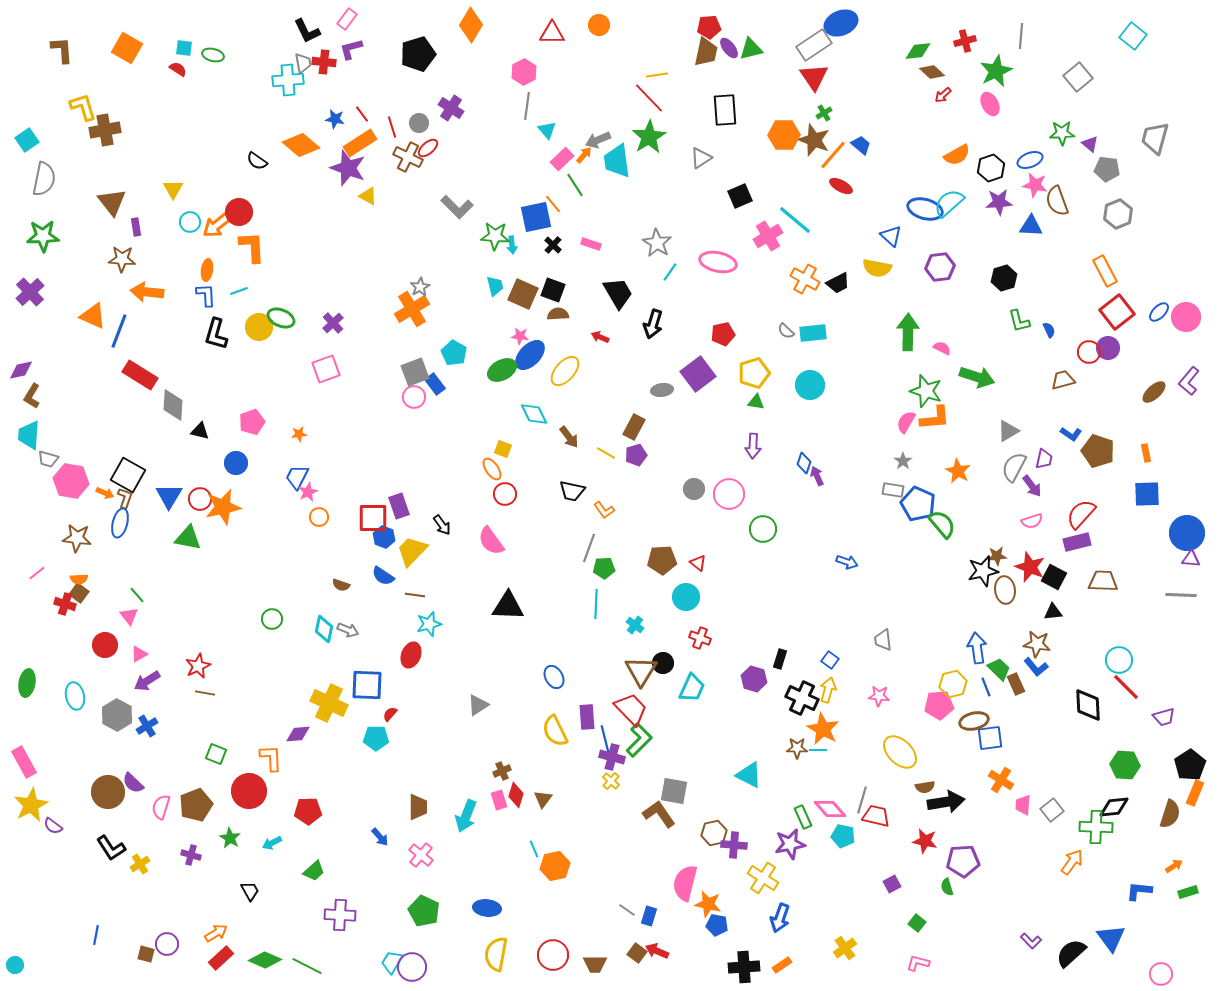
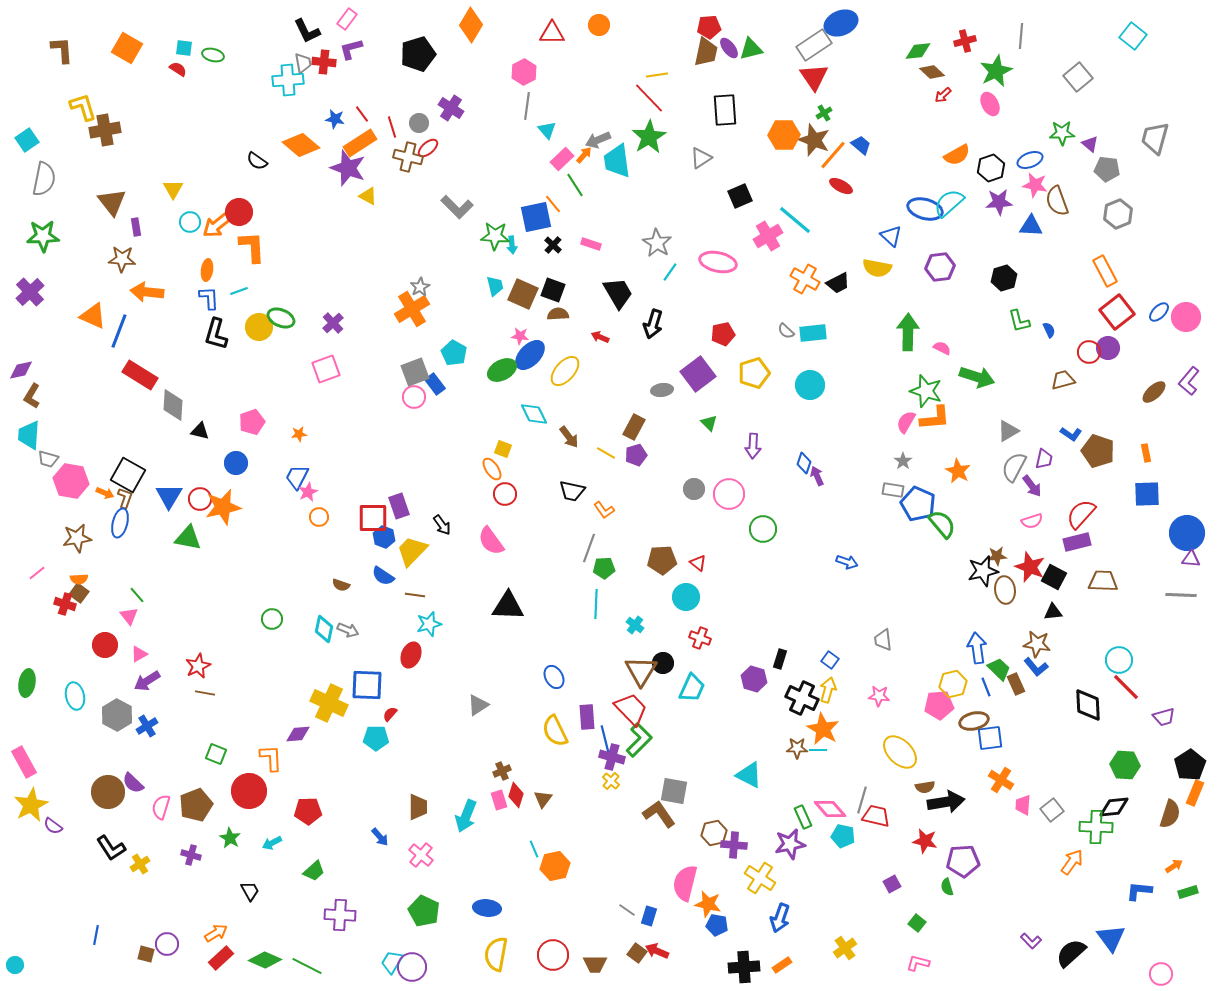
brown cross at (408, 157): rotated 12 degrees counterclockwise
blue L-shape at (206, 295): moved 3 px right, 3 px down
green triangle at (756, 402): moved 47 px left, 21 px down; rotated 36 degrees clockwise
brown star at (77, 538): rotated 16 degrees counterclockwise
yellow cross at (763, 878): moved 3 px left
